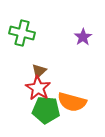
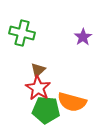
brown triangle: moved 1 px left, 1 px up
